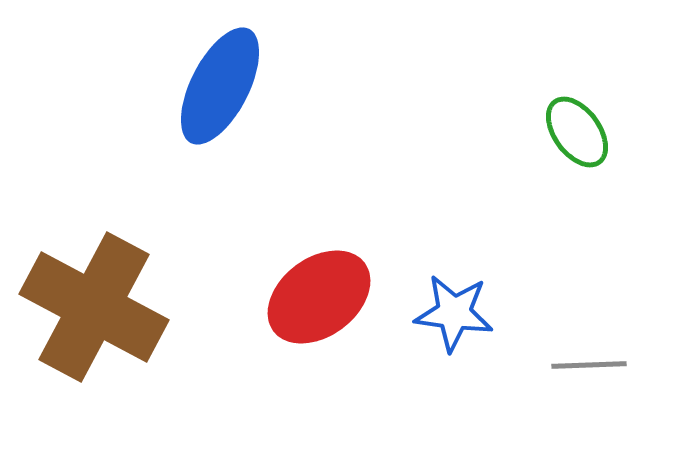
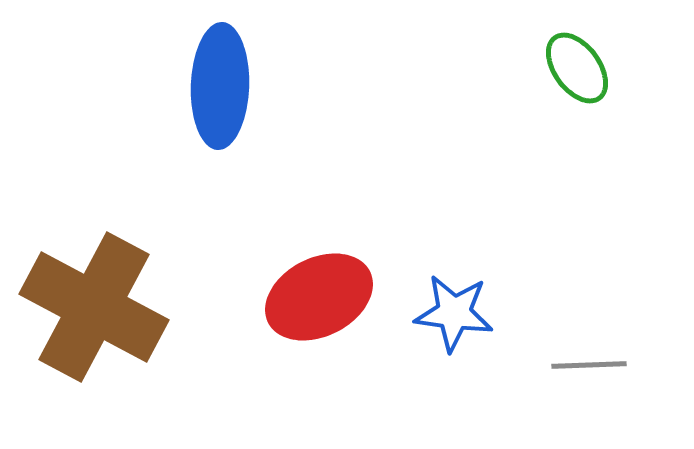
blue ellipse: rotated 25 degrees counterclockwise
green ellipse: moved 64 px up
red ellipse: rotated 10 degrees clockwise
